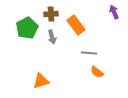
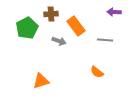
purple arrow: rotated 64 degrees counterclockwise
orange rectangle: moved 1 px down
gray arrow: moved 7 px right, 4 px down; rotated 56 degrees counterclockwise
gray line: moved 16 px right, 13 px up
